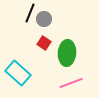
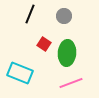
black line: moved 1 px down
gray circle: moved 20 px right, 3 px up
red square: moved 1 px down
cyan rectangle: moved 2 px right; rotated 20 degrees counterclockwise
